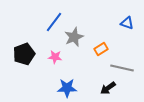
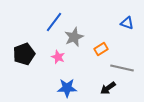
pink star: moved 3 px right; rotated 16 degrees clockwise
